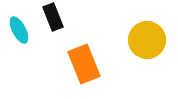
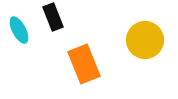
yellow circle: moved 2 px left
